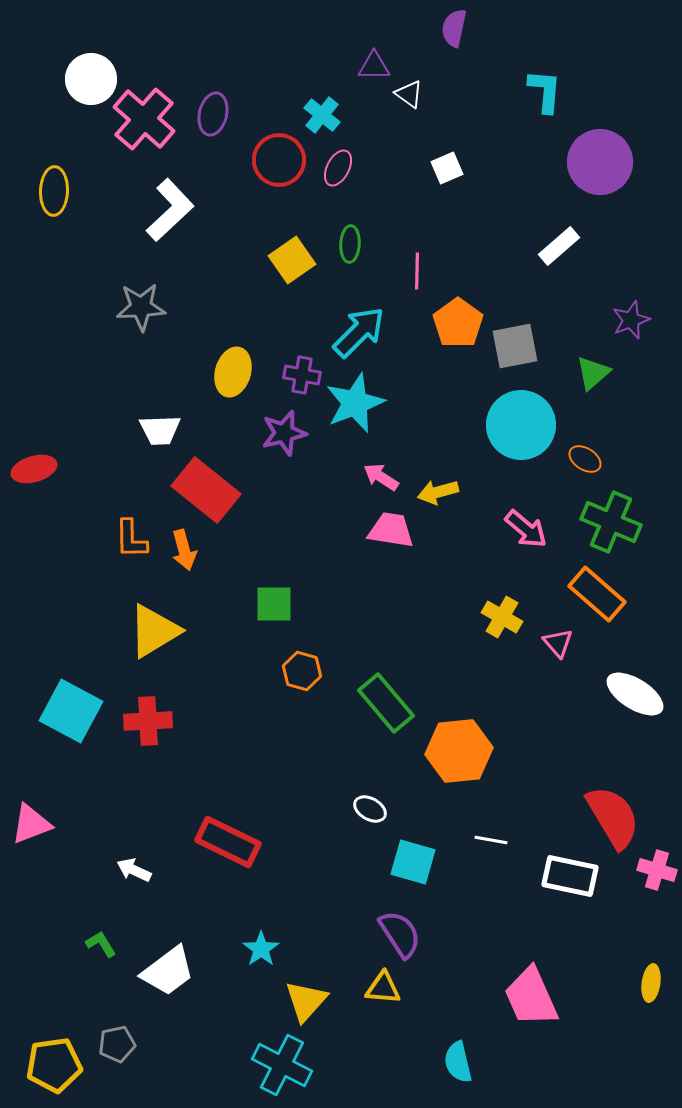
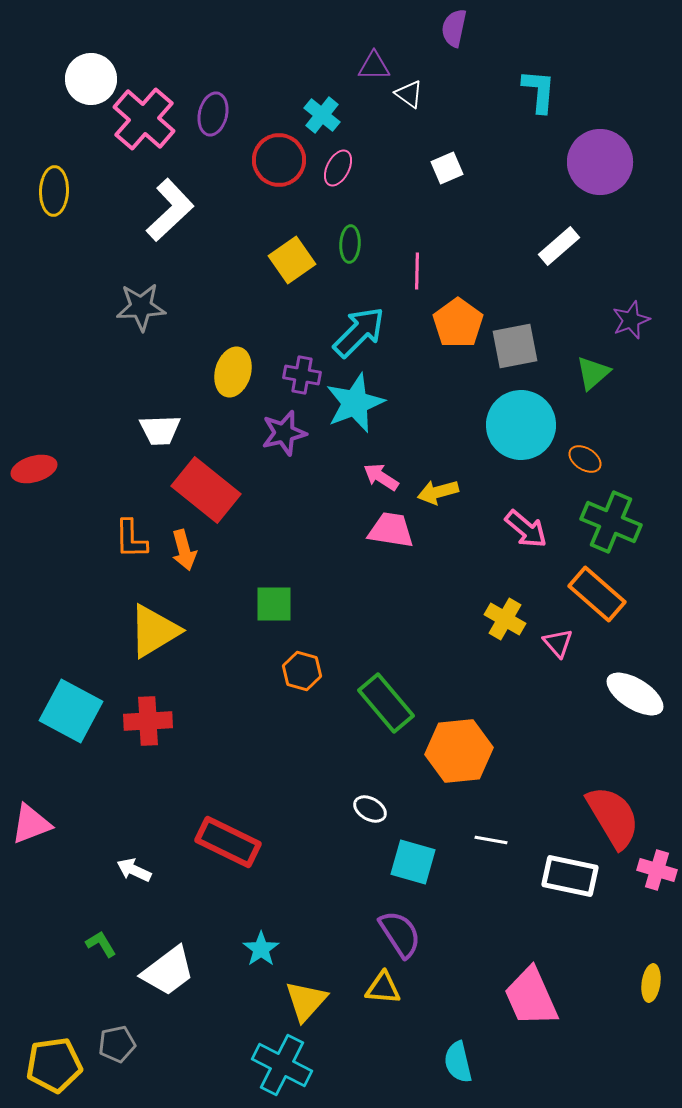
cyan L-shape at (545, 91): moved 6 px left
yellow cross at (502, 617): moved 3 px right, 2 px down
